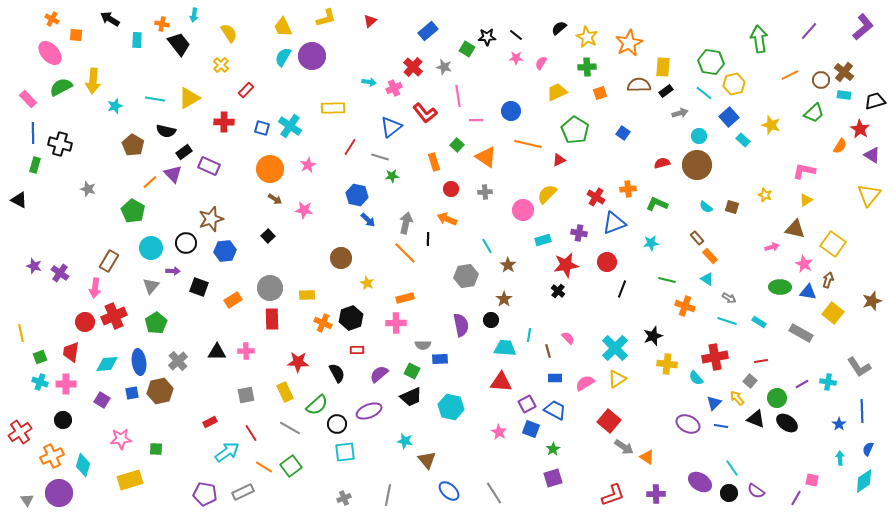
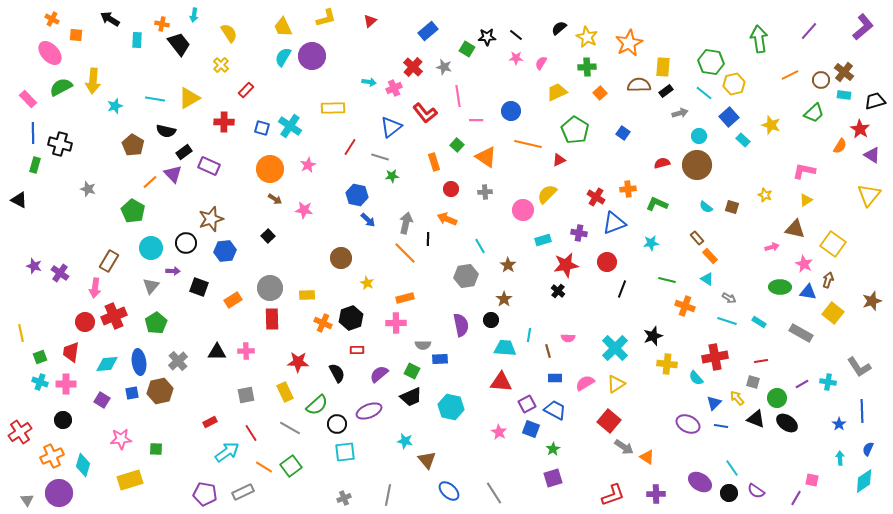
orange square at (600, 93): rotated 24 degrees counterclockwise
cyan line at (487, 246): moved 7 px left
pink semicircle at (568, 338): rotated 136 degrees clockwise
yellow triangle at (617, 379): moved 1 px left, 5 px down
gray square at (750, 381): moved 3 px right, 1 px down; rotated 24 degrees counterclockwise
